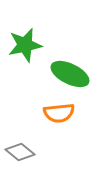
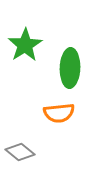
green star: rotated 20 degrees counterclockwise
green ellipse: moved 6 px up; rotated 66 degrees clockwise
